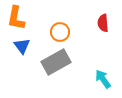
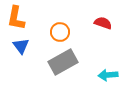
red semicircle: rotated 114 degrees clockwise
blue triangle: moved 1 px left
gray rectangle: moved 7 px right
cyan arrow: moved 5 px right, 4 px up; rotated 60 degrees counterclockwise
